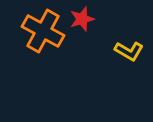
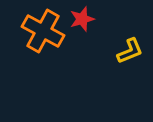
yellow L-shape: moved 1 px right; rotated 52 degrees counterclockwise
